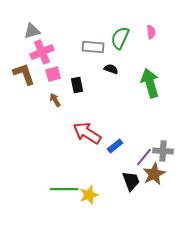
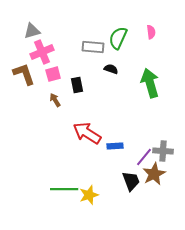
green semicircle: moved 2 px left
blue rectangle: rotated 35 degrees clockwise
